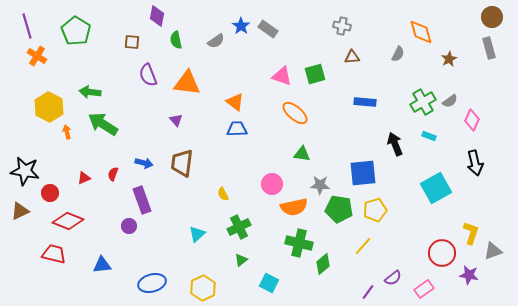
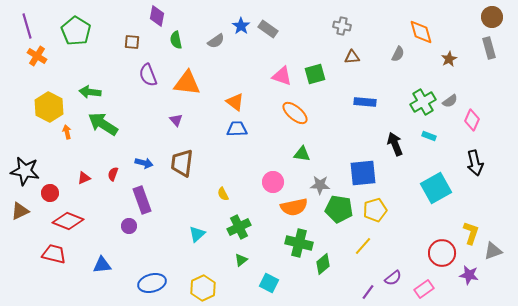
pink circle at (272, 184): moved 1 px right, 2 px up
